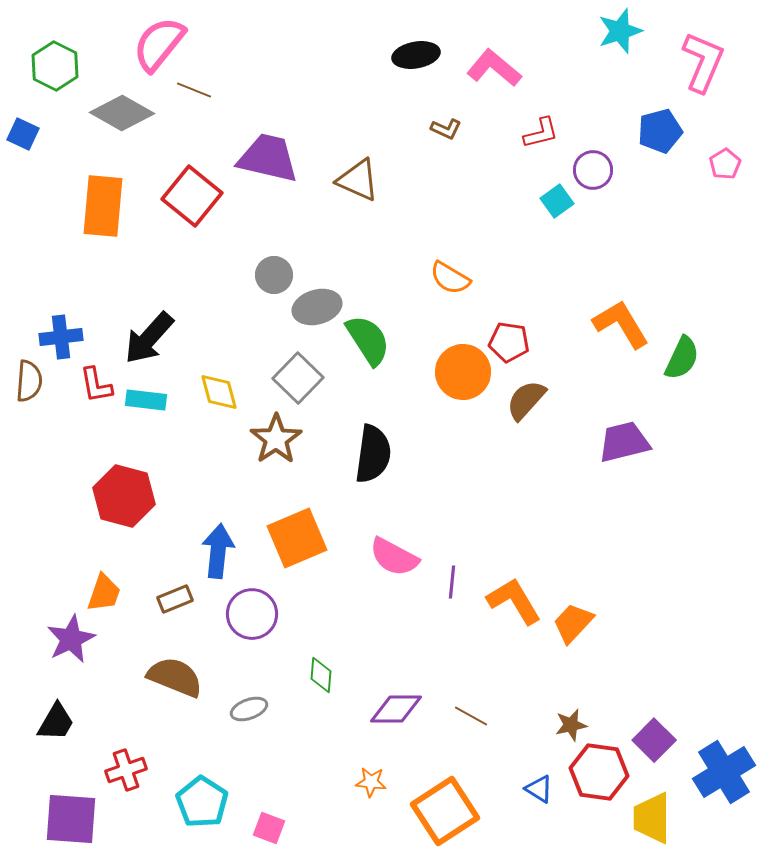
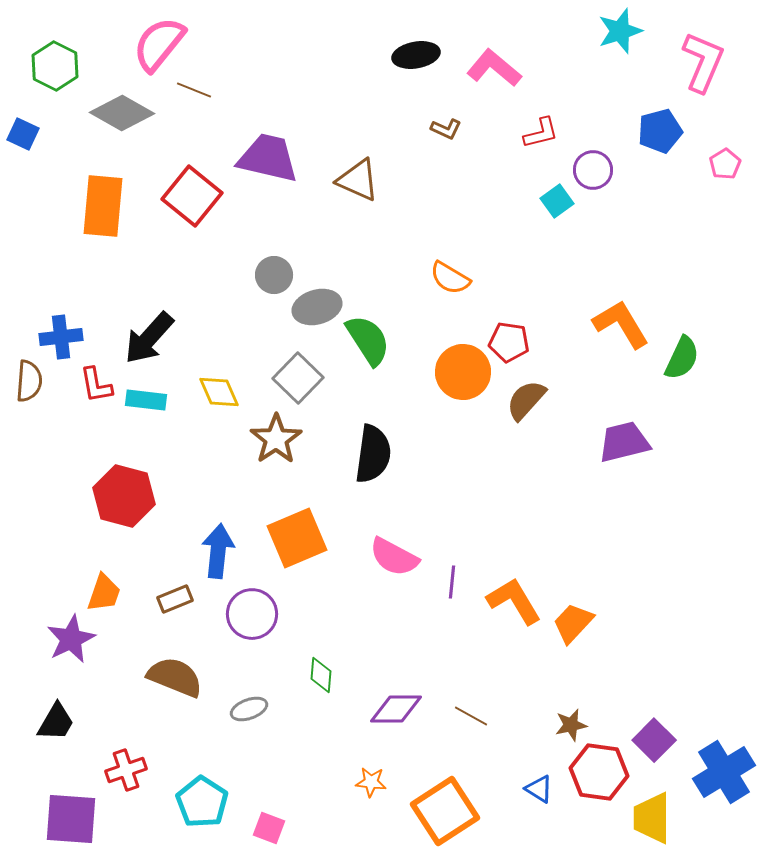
yellow diamond at (219, 392): rotated 9 degrees counterclockwise
